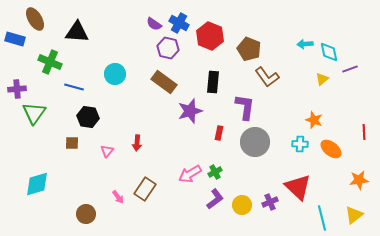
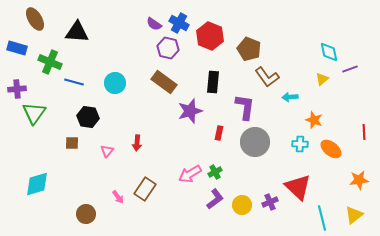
blue rectangle at (15, 39): moved 2 px right, 9 px down
cyan arrow at (305, 44): moved 15 px left, 53 px down
cyan circle at (115, 74): moved 9 px down
blue line at (74, 87): moved 5 px up
